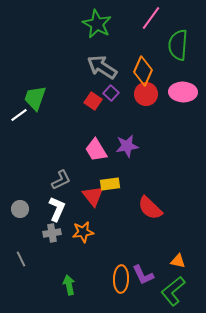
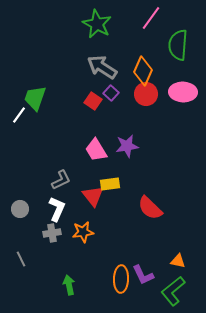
white line: rotated 18 degrees counterclockwise
